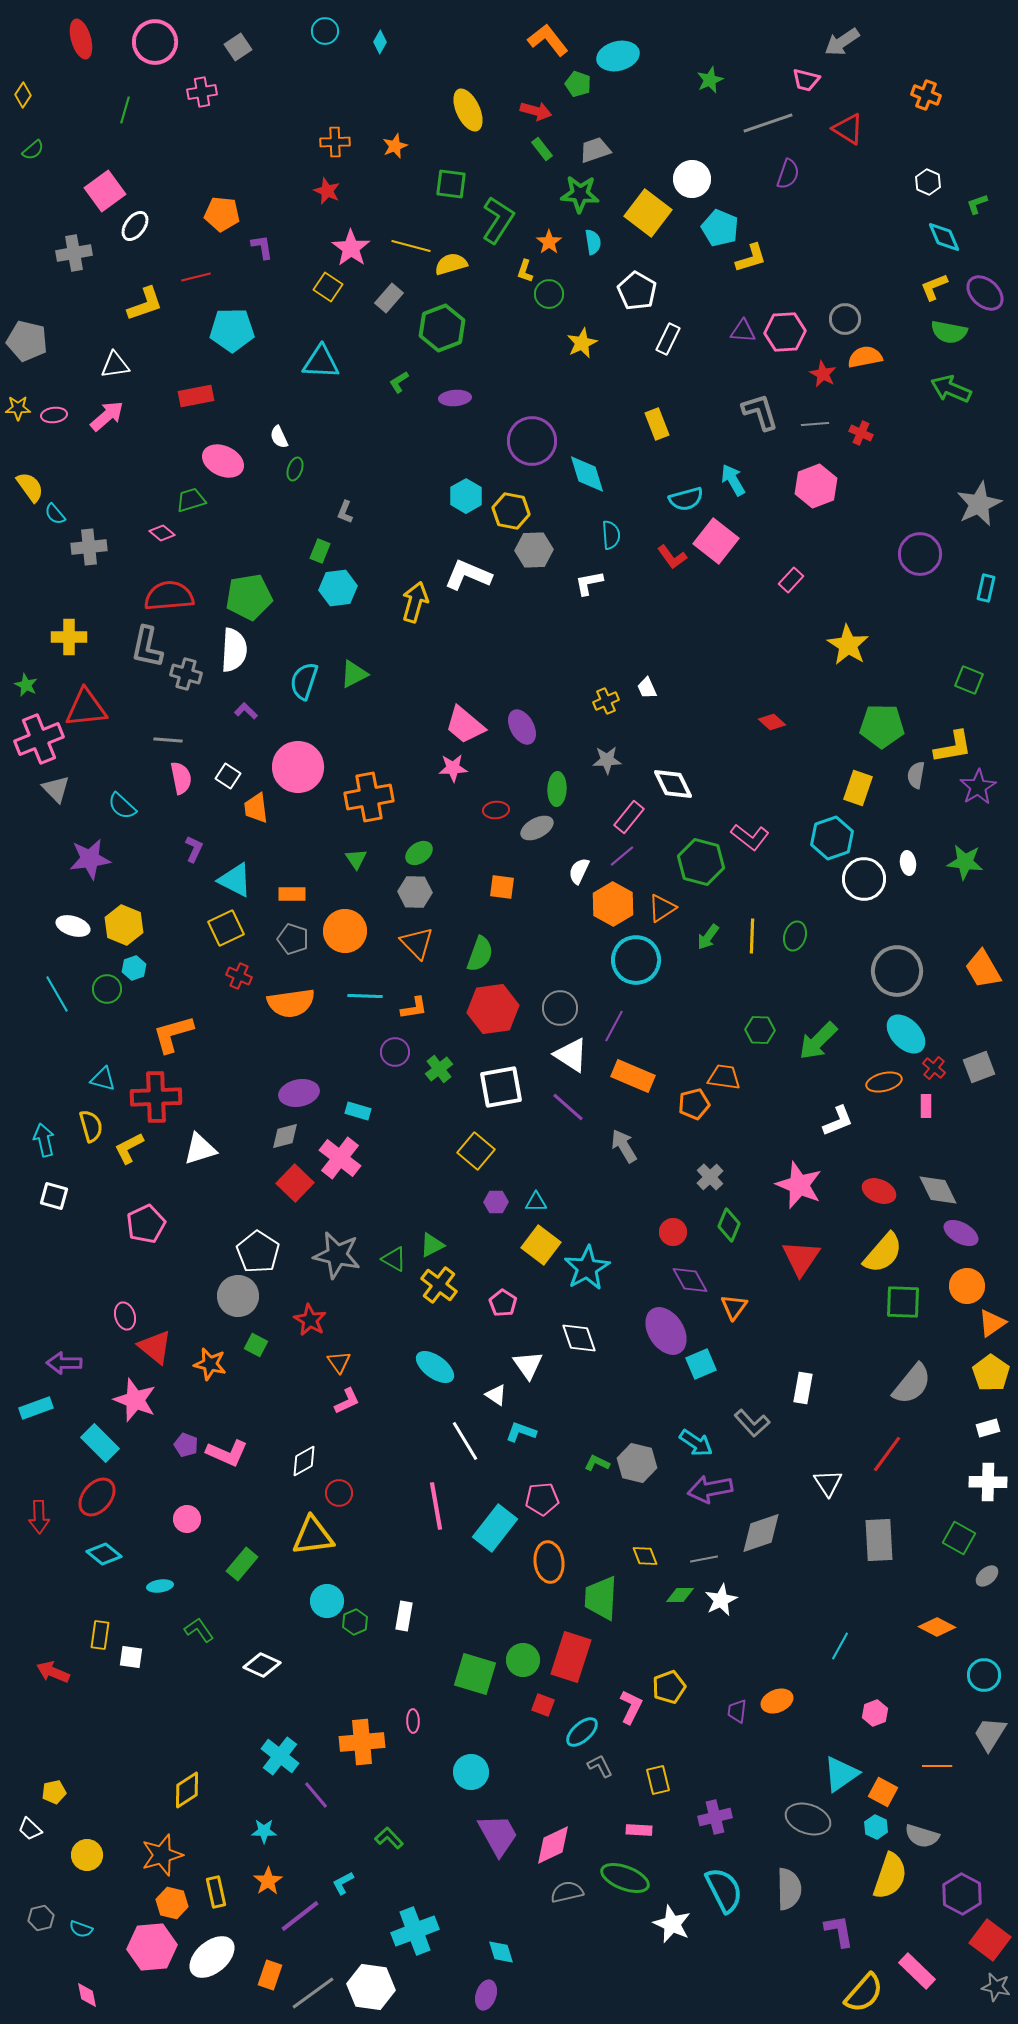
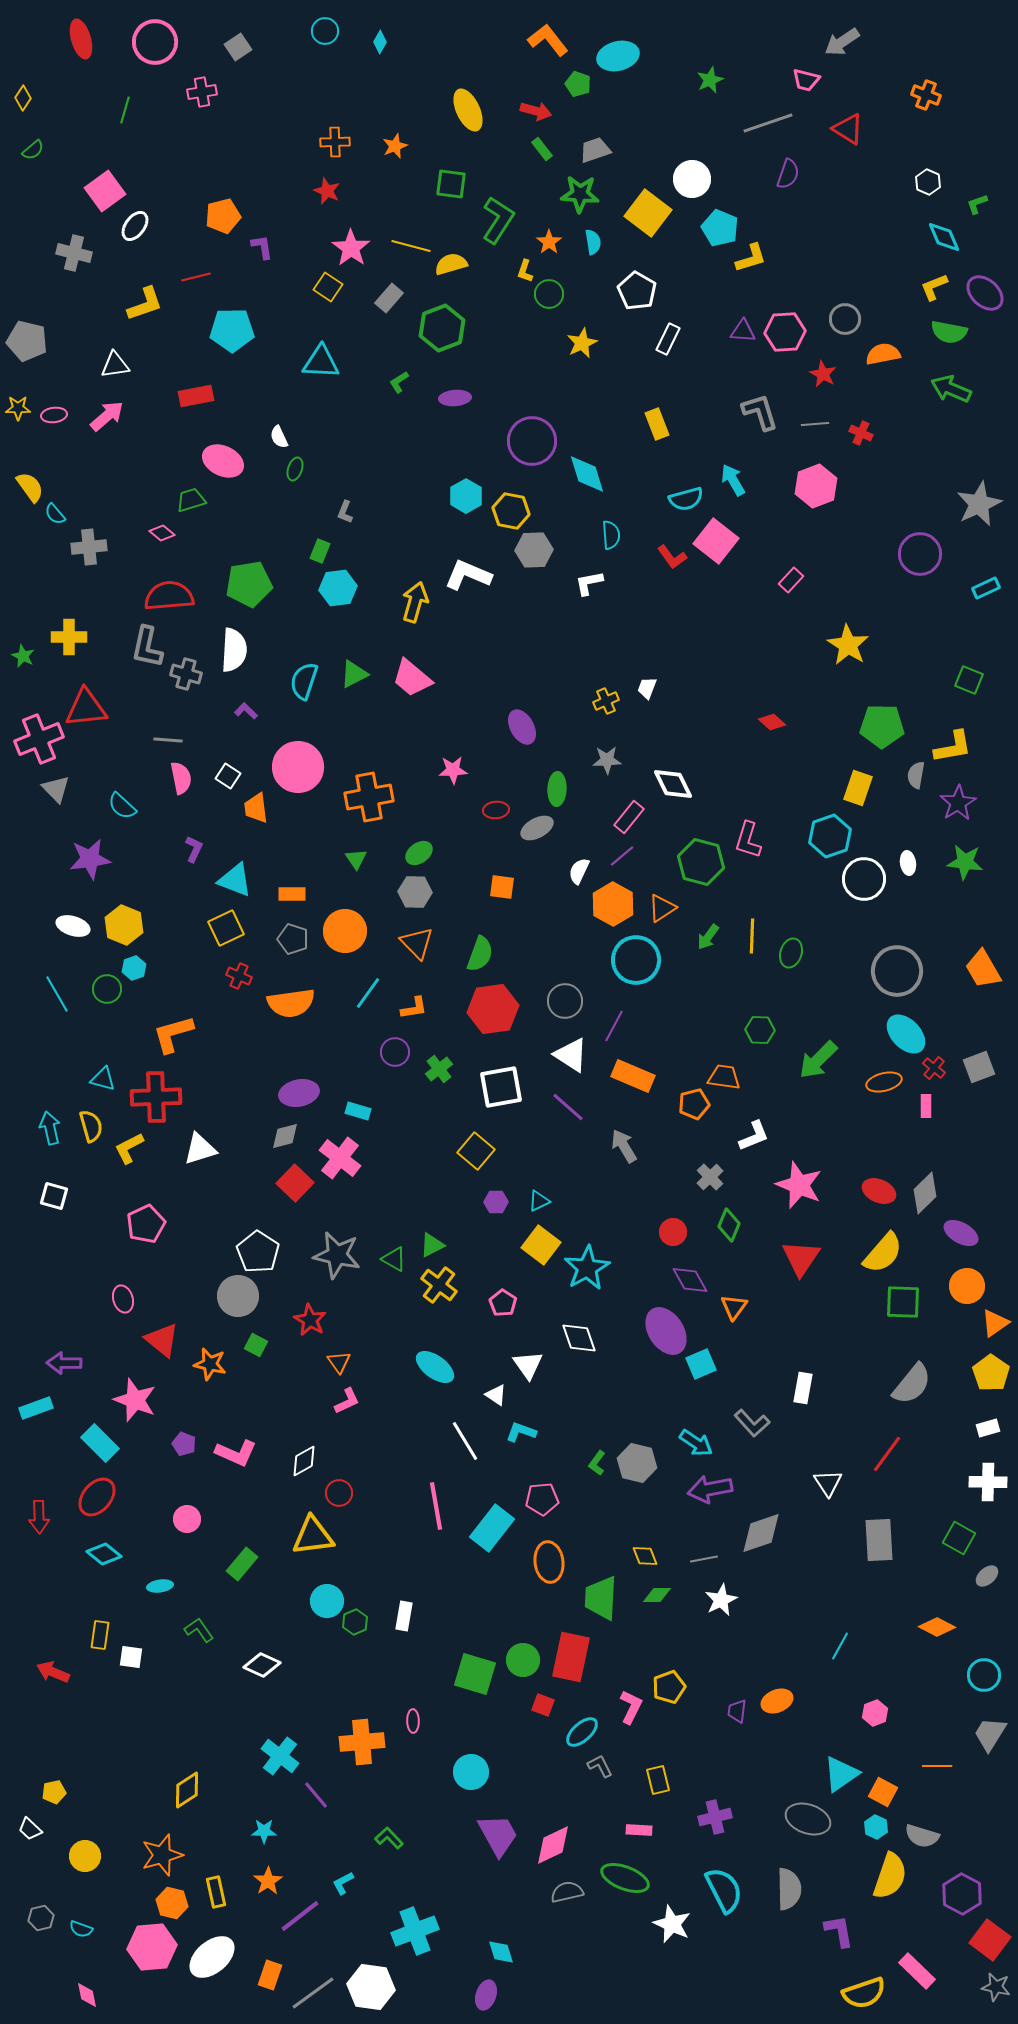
yellow diamond at (23, 95): moved 3 px down
orange pentagon at (222, 214): moved 1 px right, 2 px down; rotated 20 degrees counterclockwise
gray cross at (74, 253): rotated 24 degrees clockwise
orange semicircle at (865, 357): moved 18 px right, 3 px up
cyan rectangle at (986, 588): rotated 52 degrees clockwise
green pentagon at (249, 597): moved 13 px up
green star at (26, 685): moved 3 px left, 29 px up
white trapezoid at (647, 688): rotated 45 degrees clockwise
pink trapezoid at (465, 725): moved 53 px left, 47 px up
pink star at (453, 768): moved 2 px down
purple star at (978, 787): moved 20 px left, 16 px down
pink L-shape at (750, 837): moved 2 px left, 3 px down; rotated 69 degrees clockwise
cyan hexagon at (832, 838): moved 2 px left, 2 px up
cyan triangle at (235, 880): rotated 6 degrees counterclockwise
green ellipse at (795, 936): moved 4 px left, 17 px down
cyan line at (365, 996): moved 3 px right, 3 px up; rotated 56 degrees counterclockwise
gray circle at (560, 1008): moved 5 px right, 7 px up
green arrow at (818, 1041): moved 19 px down
white L-shape at (838, 1121): moved 84 px left, 15 px down
cyan arrow at (44, 1140): moved 6 px right, 12 px up
gray diamond at (938, 1190): moved 13 px left, 3 px down; rotated 72 degrees clockwise
cyan triangle at (536, 1202): moved 3 px right, 1 px up; rotated 25 degrees counterclockwise
pink ellipse at (125, 1316): moved 2 px left, 17 px up
orange triangle at (992, 1323): moved 3 px right
red triangle at (155, 1347): moved 7 px right, 7 px up
purple pentagon at (186, 1445): moved 2 px left, 1 px up
pink L-shape at (227, 1453): moved 9 px right
green L-shape at (597, 1463): rotated 80 degrees counterclockwise
cyan rectangle at (495, 1528): moved 3 px left
green diamond at (680, 1595): moved 23 px left
red rectangle at (571, 1657): rotated 6 degrees counterclockwise
yellow circle at (87, 1855): moved 2 px left, 1 px down
yellow semicircle at (864, 1993): rotated 30 degrees clockwise
